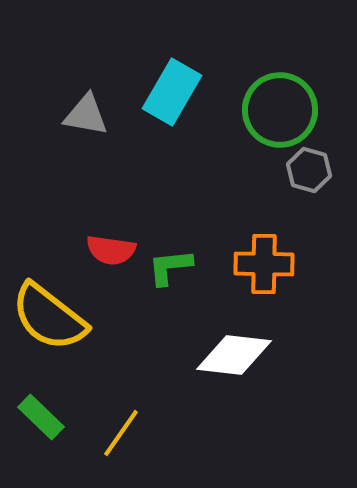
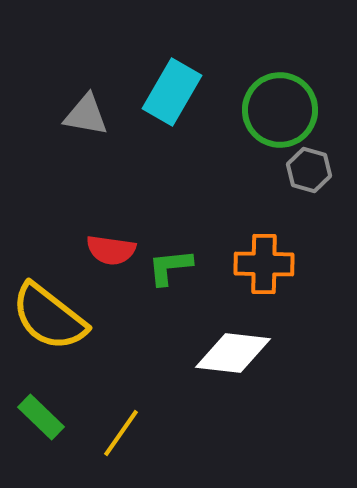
white diamond: moved 1 px left, 2 px up
